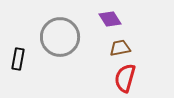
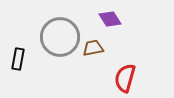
brown trapezoid: moved 27 px left
